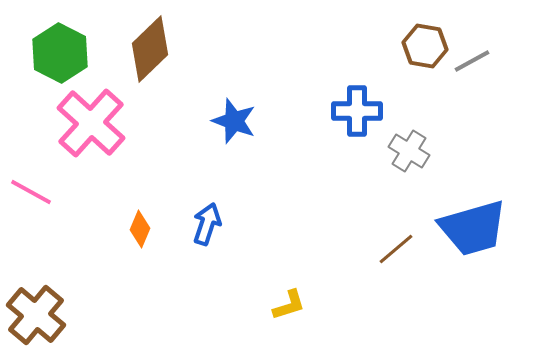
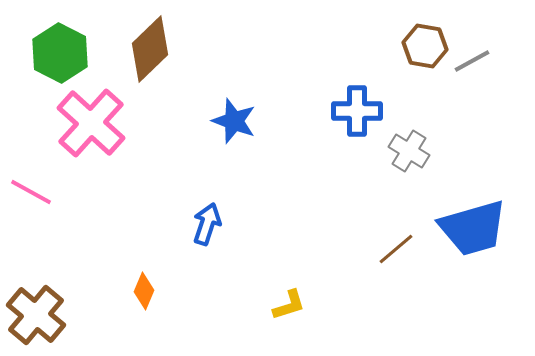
orange diamond: moved 4 px right, 62 px down
